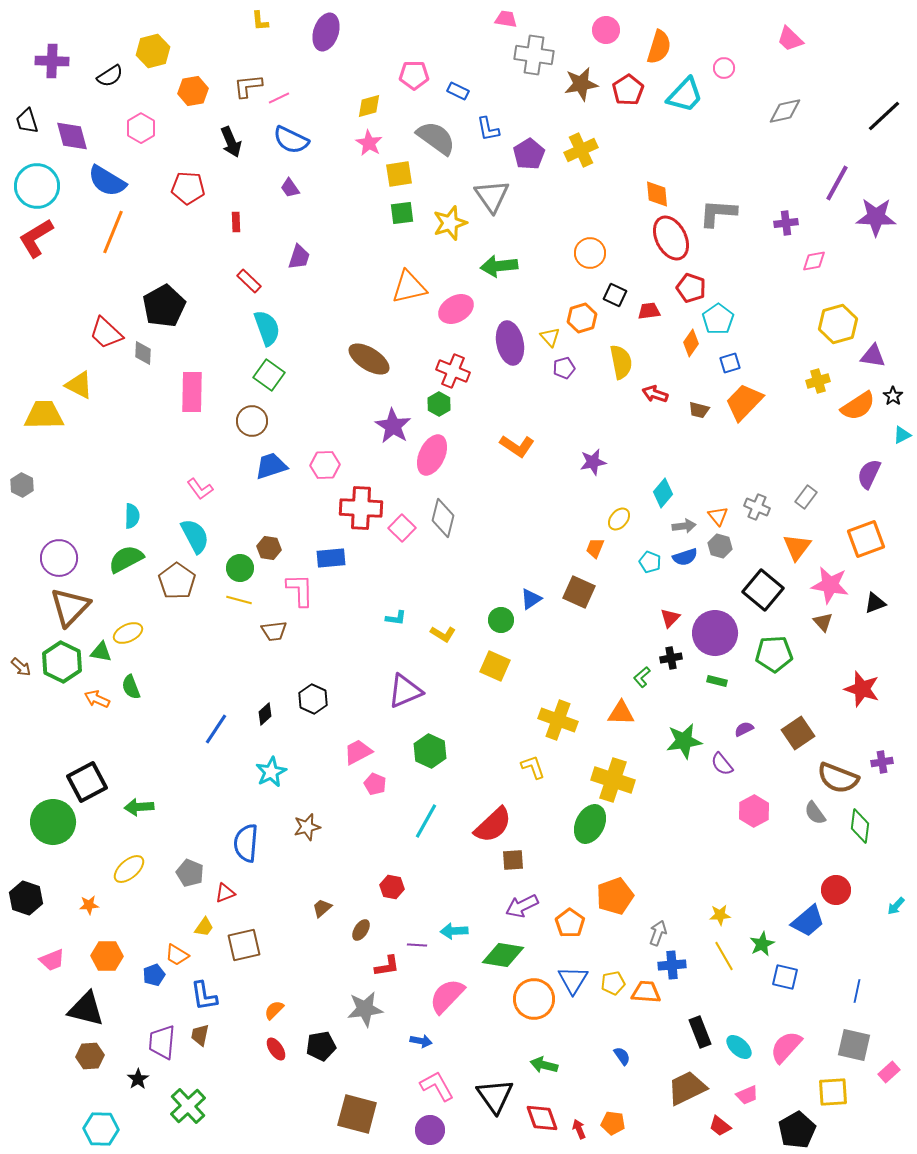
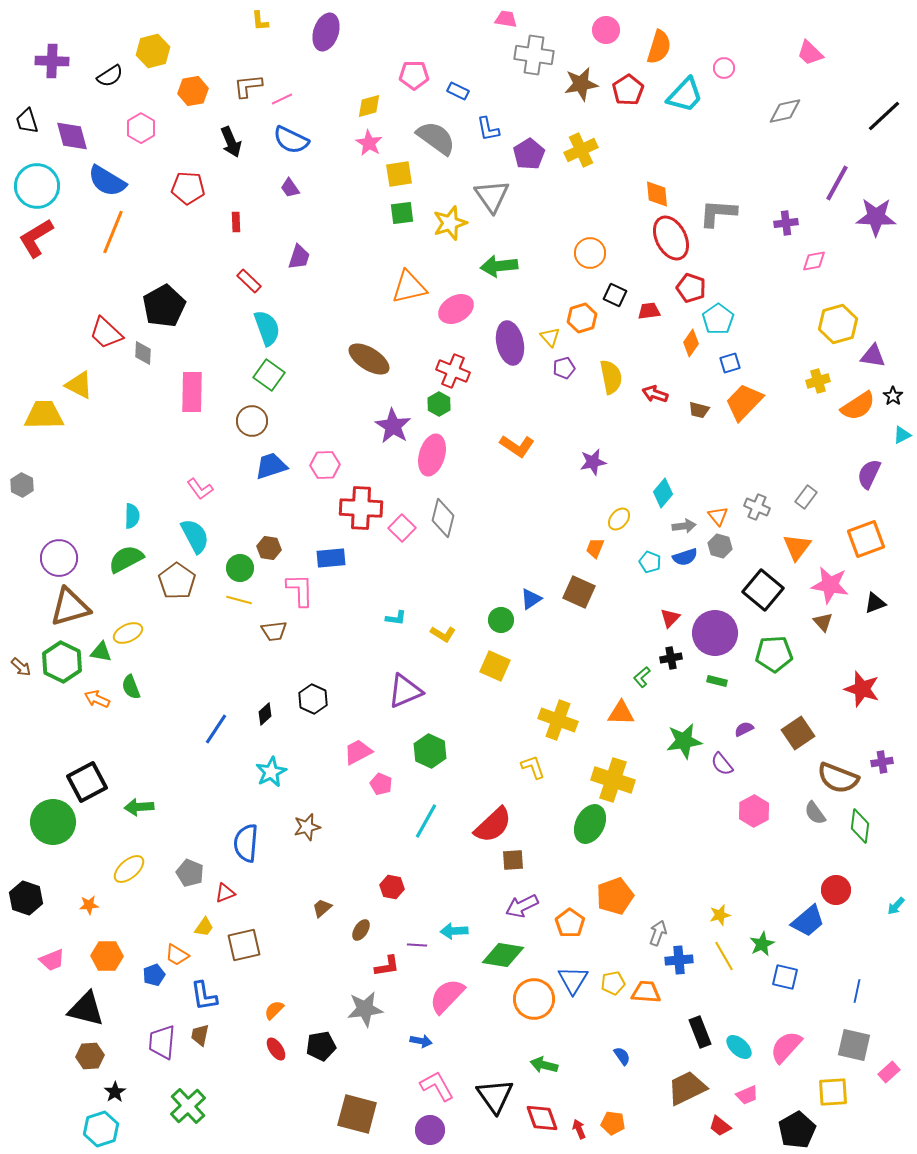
pink trapezoid at (790, 39): moved 20 px right, 14 px down
pink line at (279, 98): moved 3 px right, 1 px down
yellow semicircle at (621, 362): moved 10 px left, 15 px down
pink ellipse at (432, 455): rotated 9 degrees counterclockwise
brown triangle at (70, 607): rotated 30 degrees clockwise
pink pentagon at (375, 784): moved 6 px right
yellow star at (720, 915): rotated 10 degrees counterclockwise
blue cross at (672, 965): moved 7 px right, 5 px up
black star at (138, 1079): moved 23 px left, 13 px down
cyan hexagon at (101, 1129): rotated 20 degrees counterclockwise
